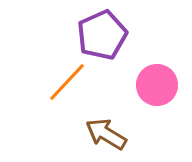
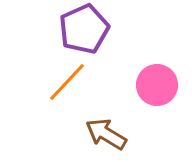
purple pentagon: moved 18 px left, 6 px up
